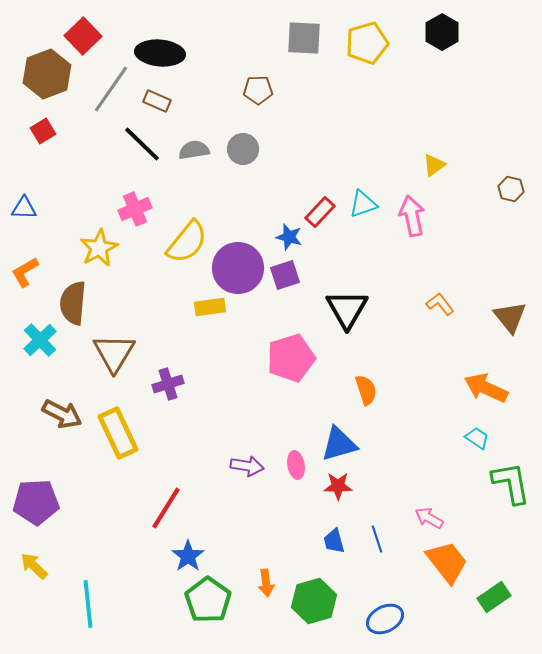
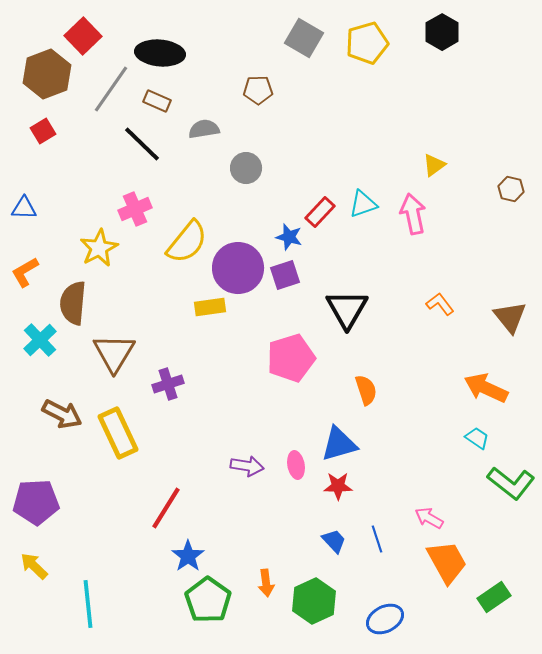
gray square at (304, 38): rotated 27 degrees clockwise
gray circle at (243, 149): moved 3 px right, 19 px down
gray semicircle at (194, 150): moved 10 px right, 21 px up
pink arrow at (412, 216): moved 1 px right, 2 px up
green L-shape at (511, 483): rotated 138 degrees clockwise
blue trapezoid at (334, 541): rotated 152 degrees clockwise
orange trapezoid at (447, 562): rotated 9 degrees clockwise
green hexagon at (314, 601): rotated 9 degrees counterclockwise
